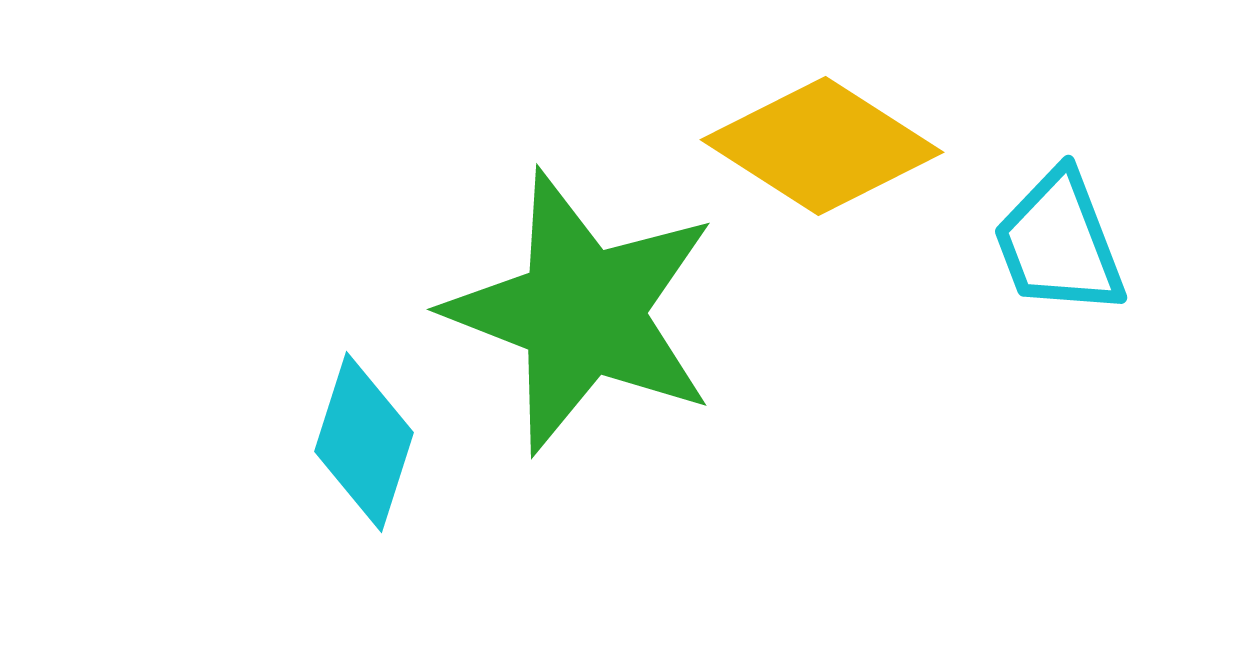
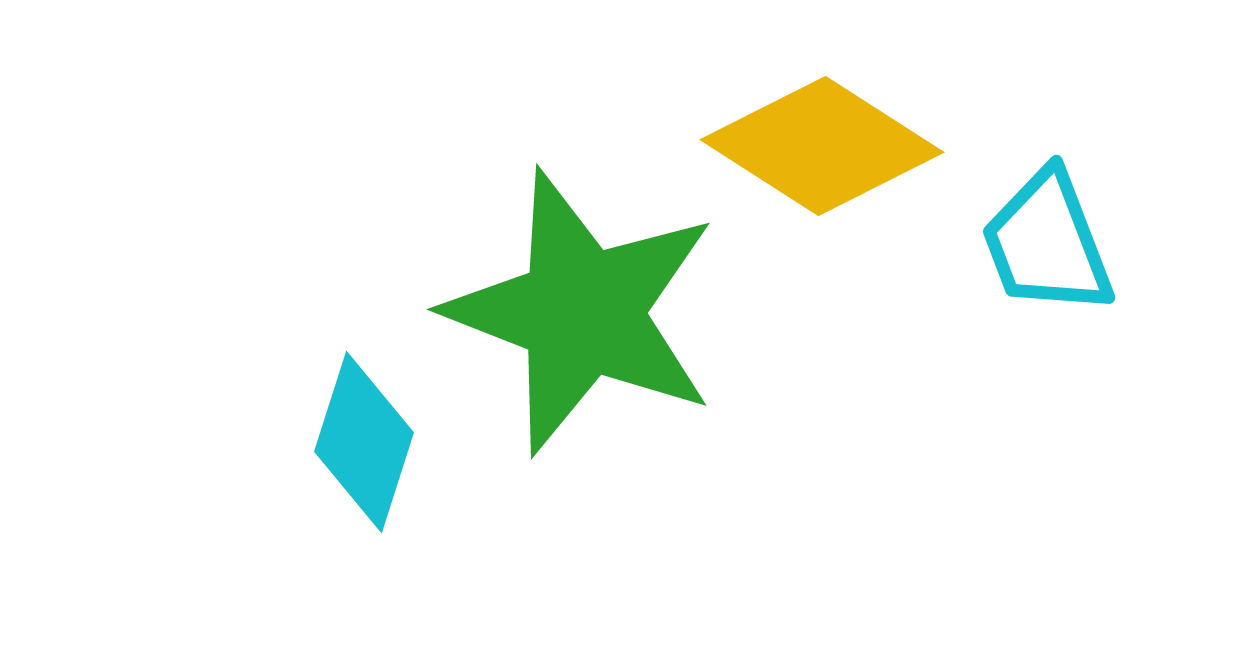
cyan trapezoid: moved 12 px left
